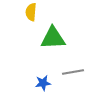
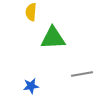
gray line: moved 9 px right, 2 px down
blue star: moved 12 px left, 3 px down
